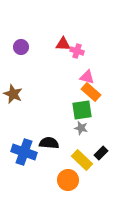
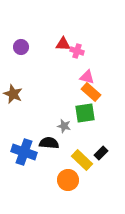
green square: moved 3 px right, 3 px down
gray star: moved 17 px left, 2 px up
